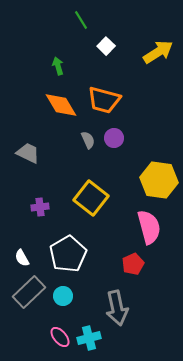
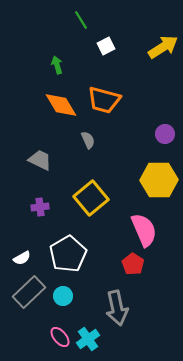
white square: rotated 18 degrees clockwise
yellow arrow: moved 5 px right, 5 px up
green arrow: moved 1 px left, 1 px up
purple circle: moved 51 px right, 4 px up
gray trapezoid: moved 12 px right, 7 px down
yellow hexagon: rotated 9 degrees counterclockwise
yellow square: rotated 12 degrees clockwise
pink semicircle: moved 5 px left, 3 px down; rotated 8 degrees counterclockwise
white semicircle: rotated 90 degrees counterclockwise
red pentagon: rotated 15 degrees counterclockwise
cyan cross: moved 1 px left, 1 px down; rotated 20 degrees counterclockwise
